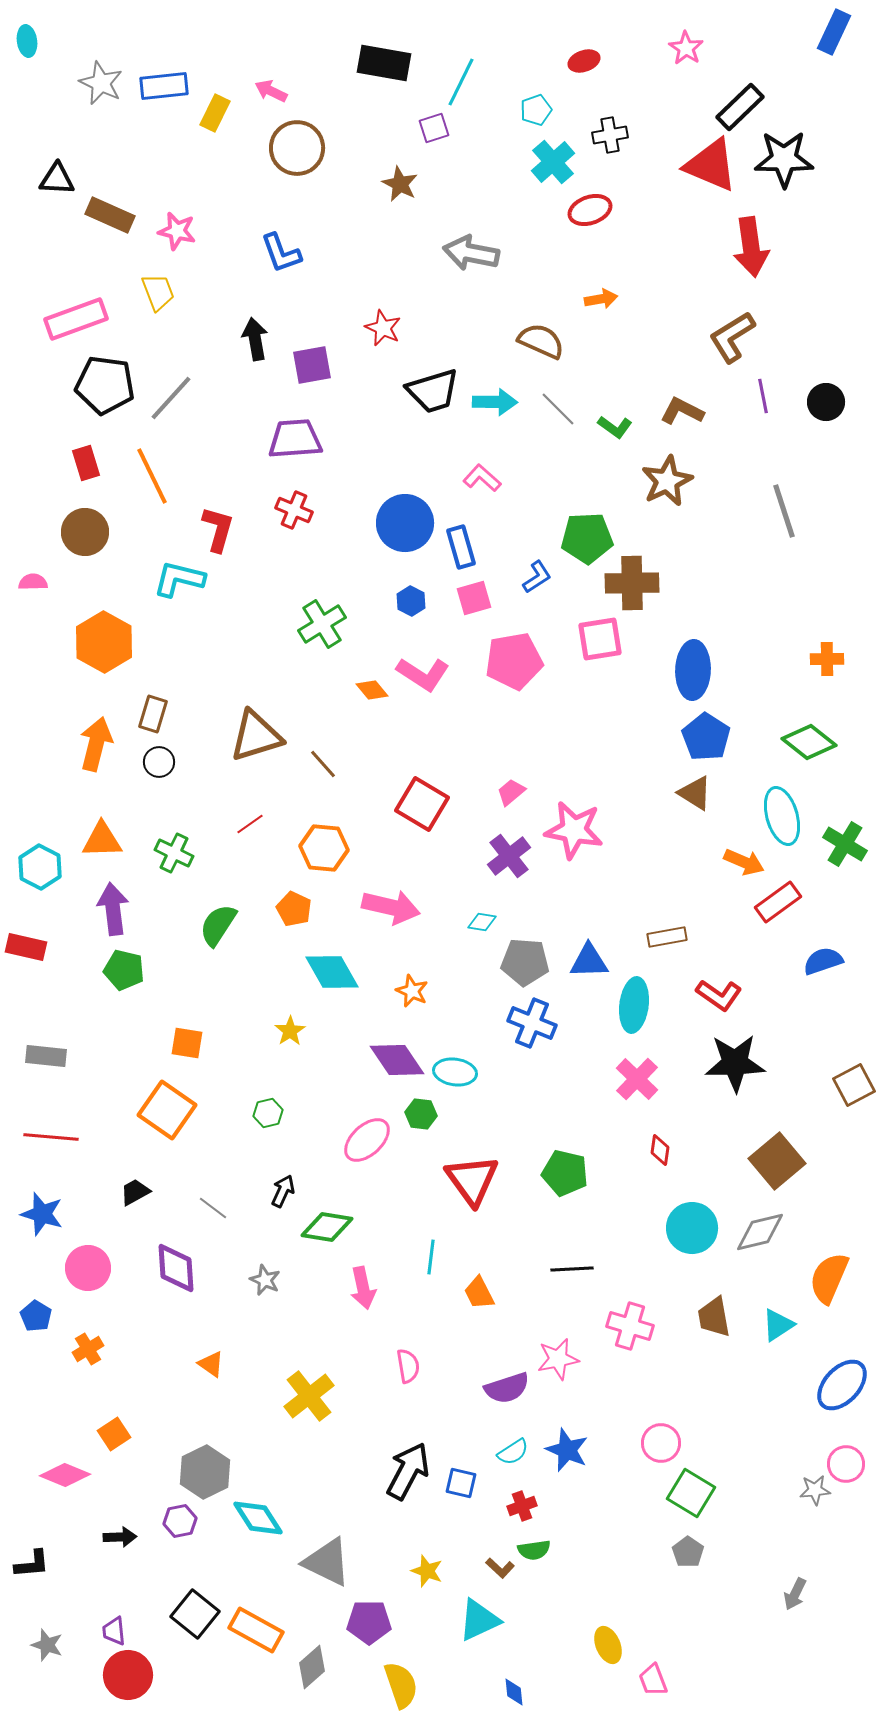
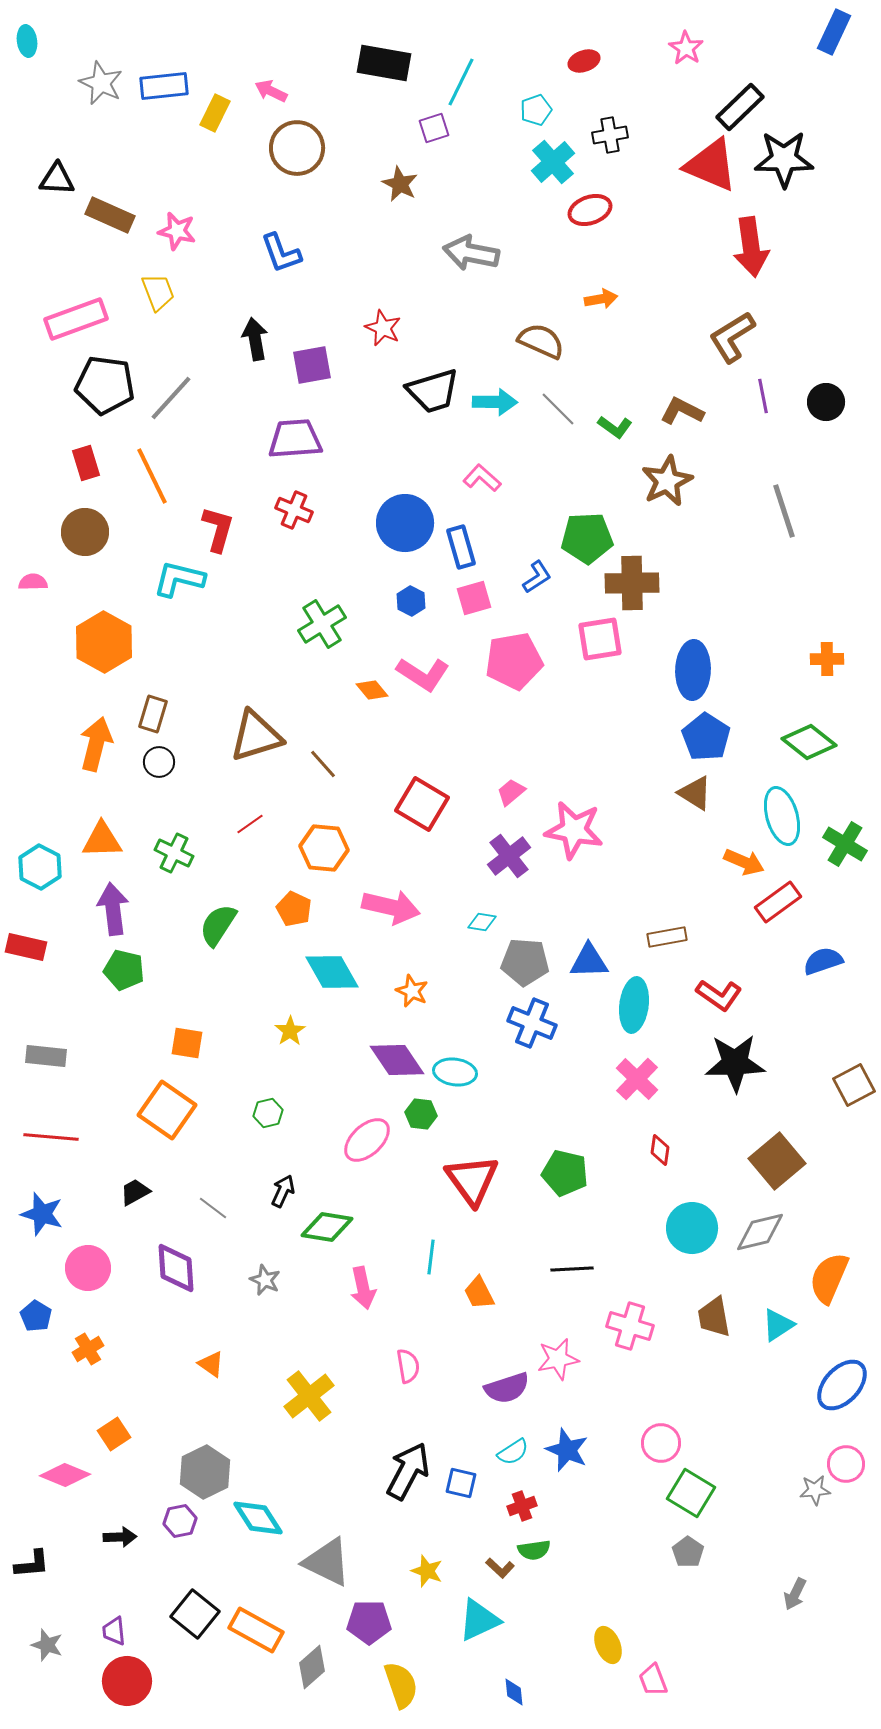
red circle at (128, 1675): moved 1 px left, 6 px down
